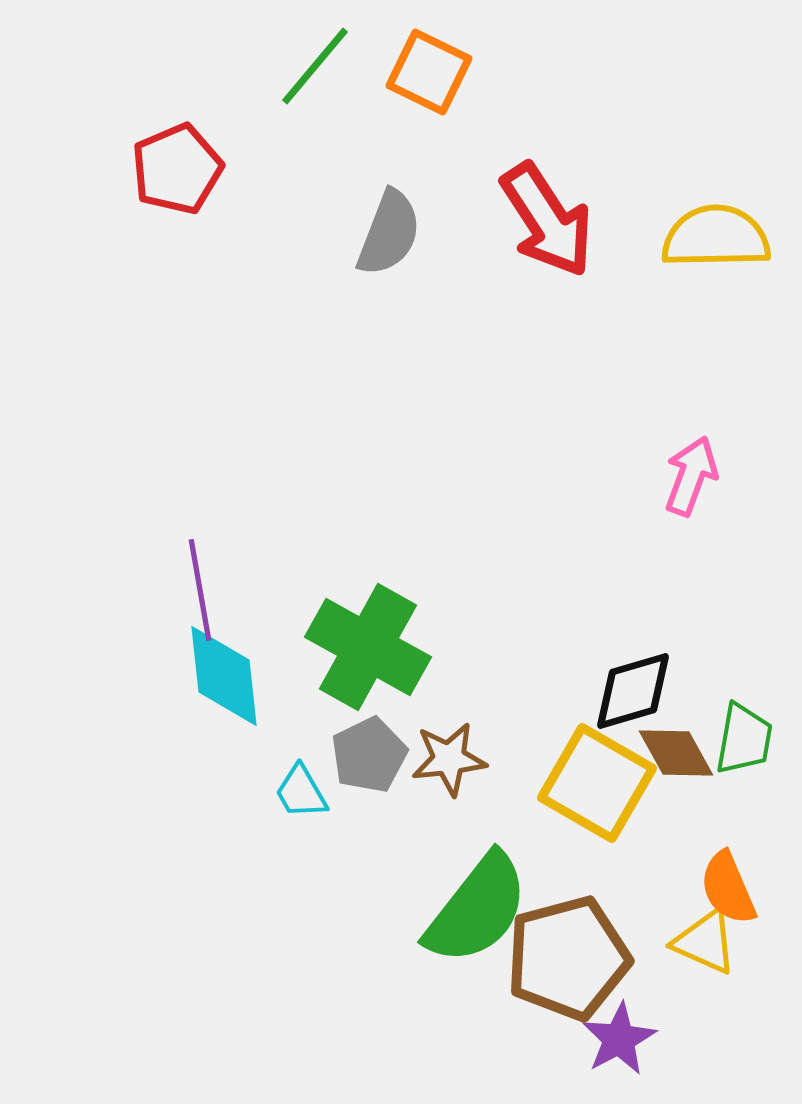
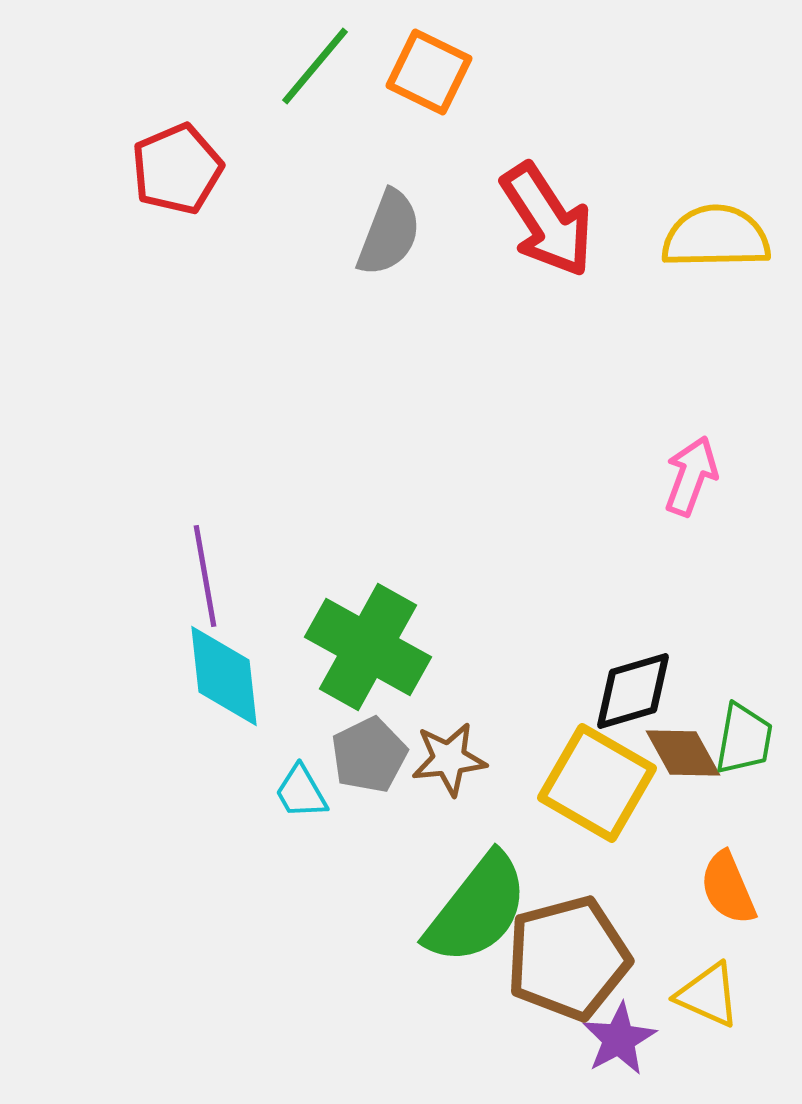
purple line: moved 5 px right, 14 px up
brown diamond: moved 7 px right
yellow triangle: moved 3 px right, 53 px down
